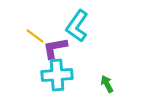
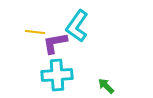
yellow line: moved 4 px up; rotated 30 degrees counterclockwise
purple L-shape: moved 5 px up
green arrow: moved 1 px left, 2 px down; rotated 18 degrees counterclockwise
